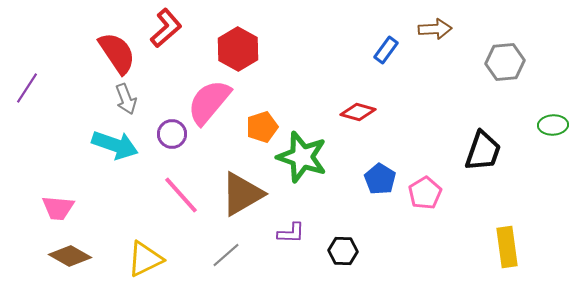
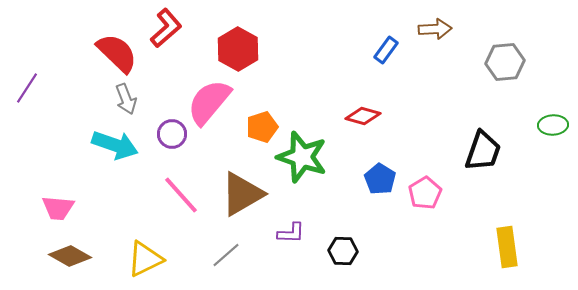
red semicircle: rotated 12 degrees counterclockwise
red diamond: moved 5 px right, 4 px down
